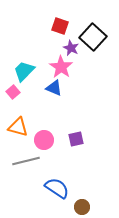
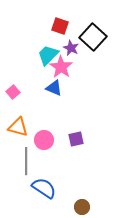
cyan trapezoid: moved 24 px right, 16 px up
gray line: rotated 76 degrees counterclockwise
blue semicircle: moved 13 px left
